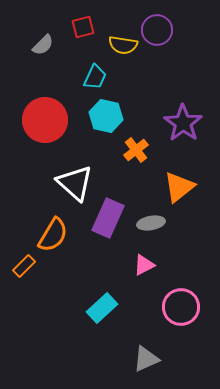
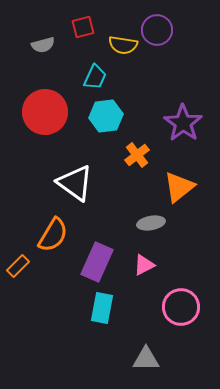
gray semicircle: rotated 30 degrees clockwise
cyan hexagon: rotated 20 degrees counterclockwise
red circle: moved 8 px up
orange cross: moved 1 px right, 5 px down
white triangle: rotated 6 degrees counterclockwise
purple rectangle: moved 11 px left, 44 px down
orange rectangle: moved 6 px left
cyan rectangle: rotated 36 degrees counterclockwise
gray triangle: rotated 24 degrees clockwise
